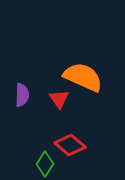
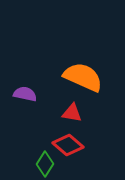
purple semicircle: moved 3 px right, 1 px up; rotated 80 degrees counterclockwise
red triangle: moved 13 px right, 14 px down; rotated 45 degrees counterclockwise
red diamond: moved 2 px left
